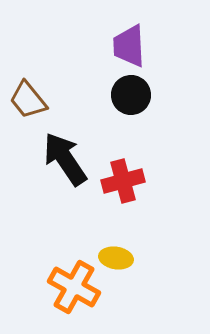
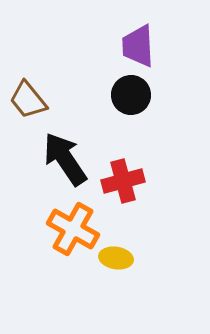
purple trapezoid: moved 9 px right
orange cross: moved 1 px left, 58 px up
